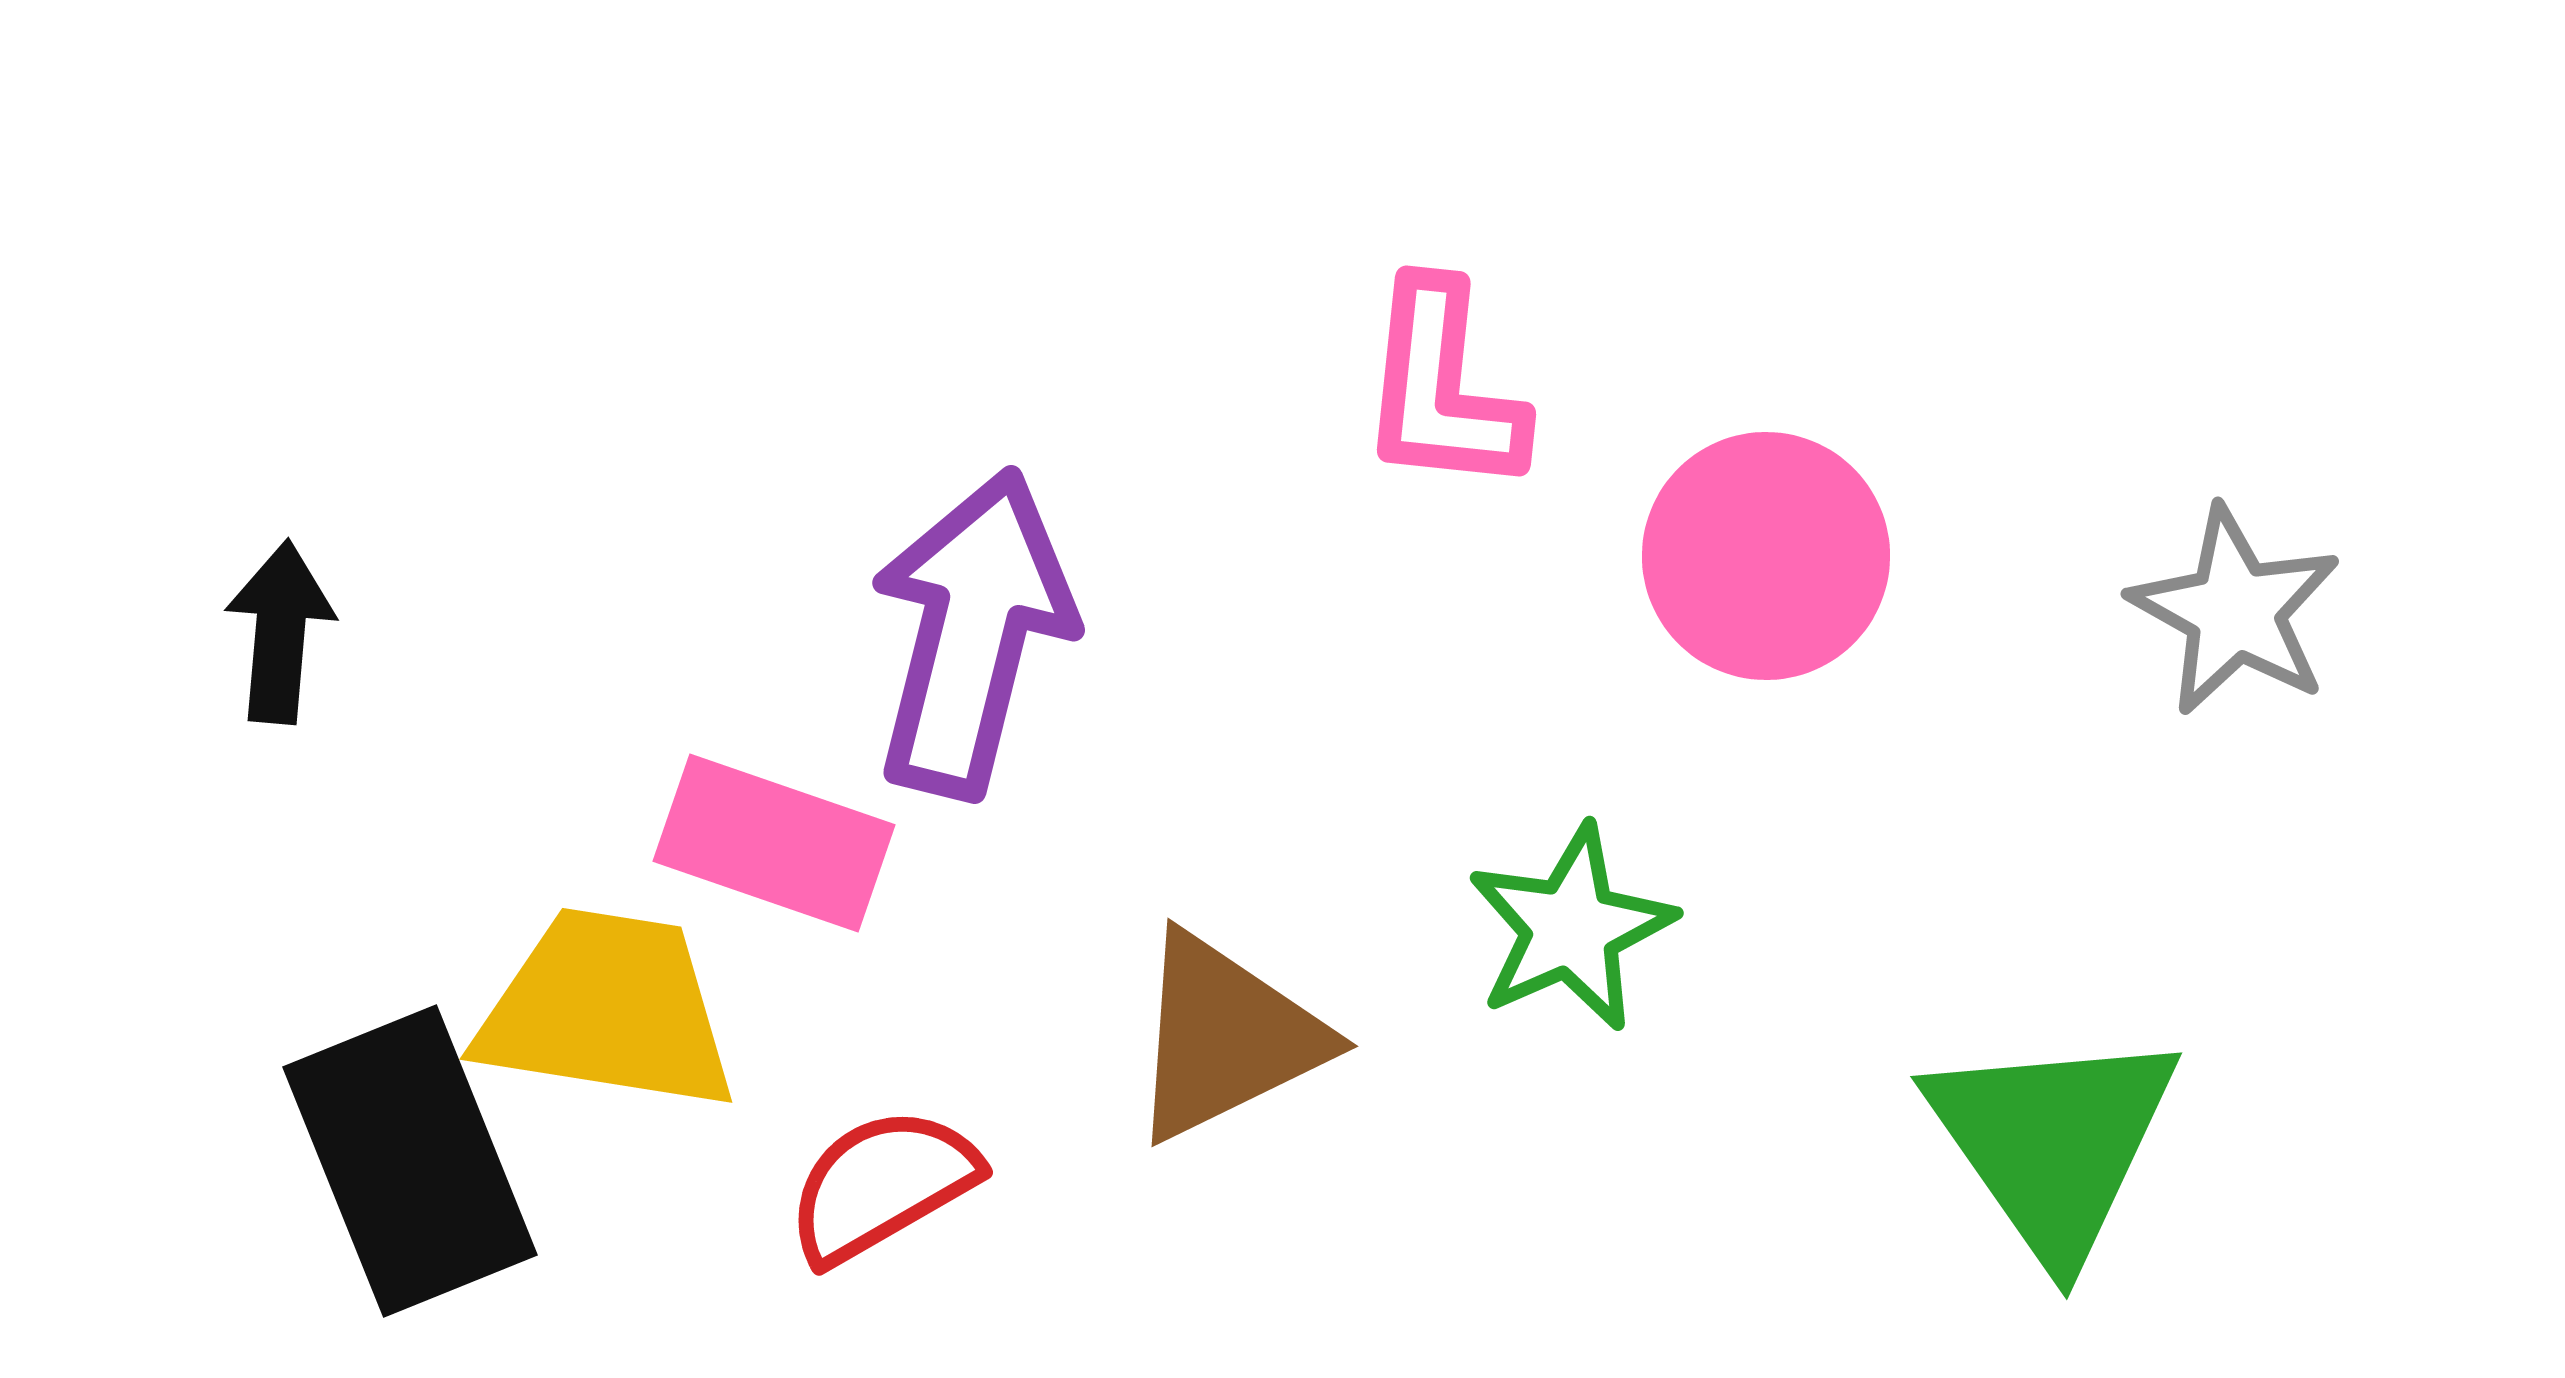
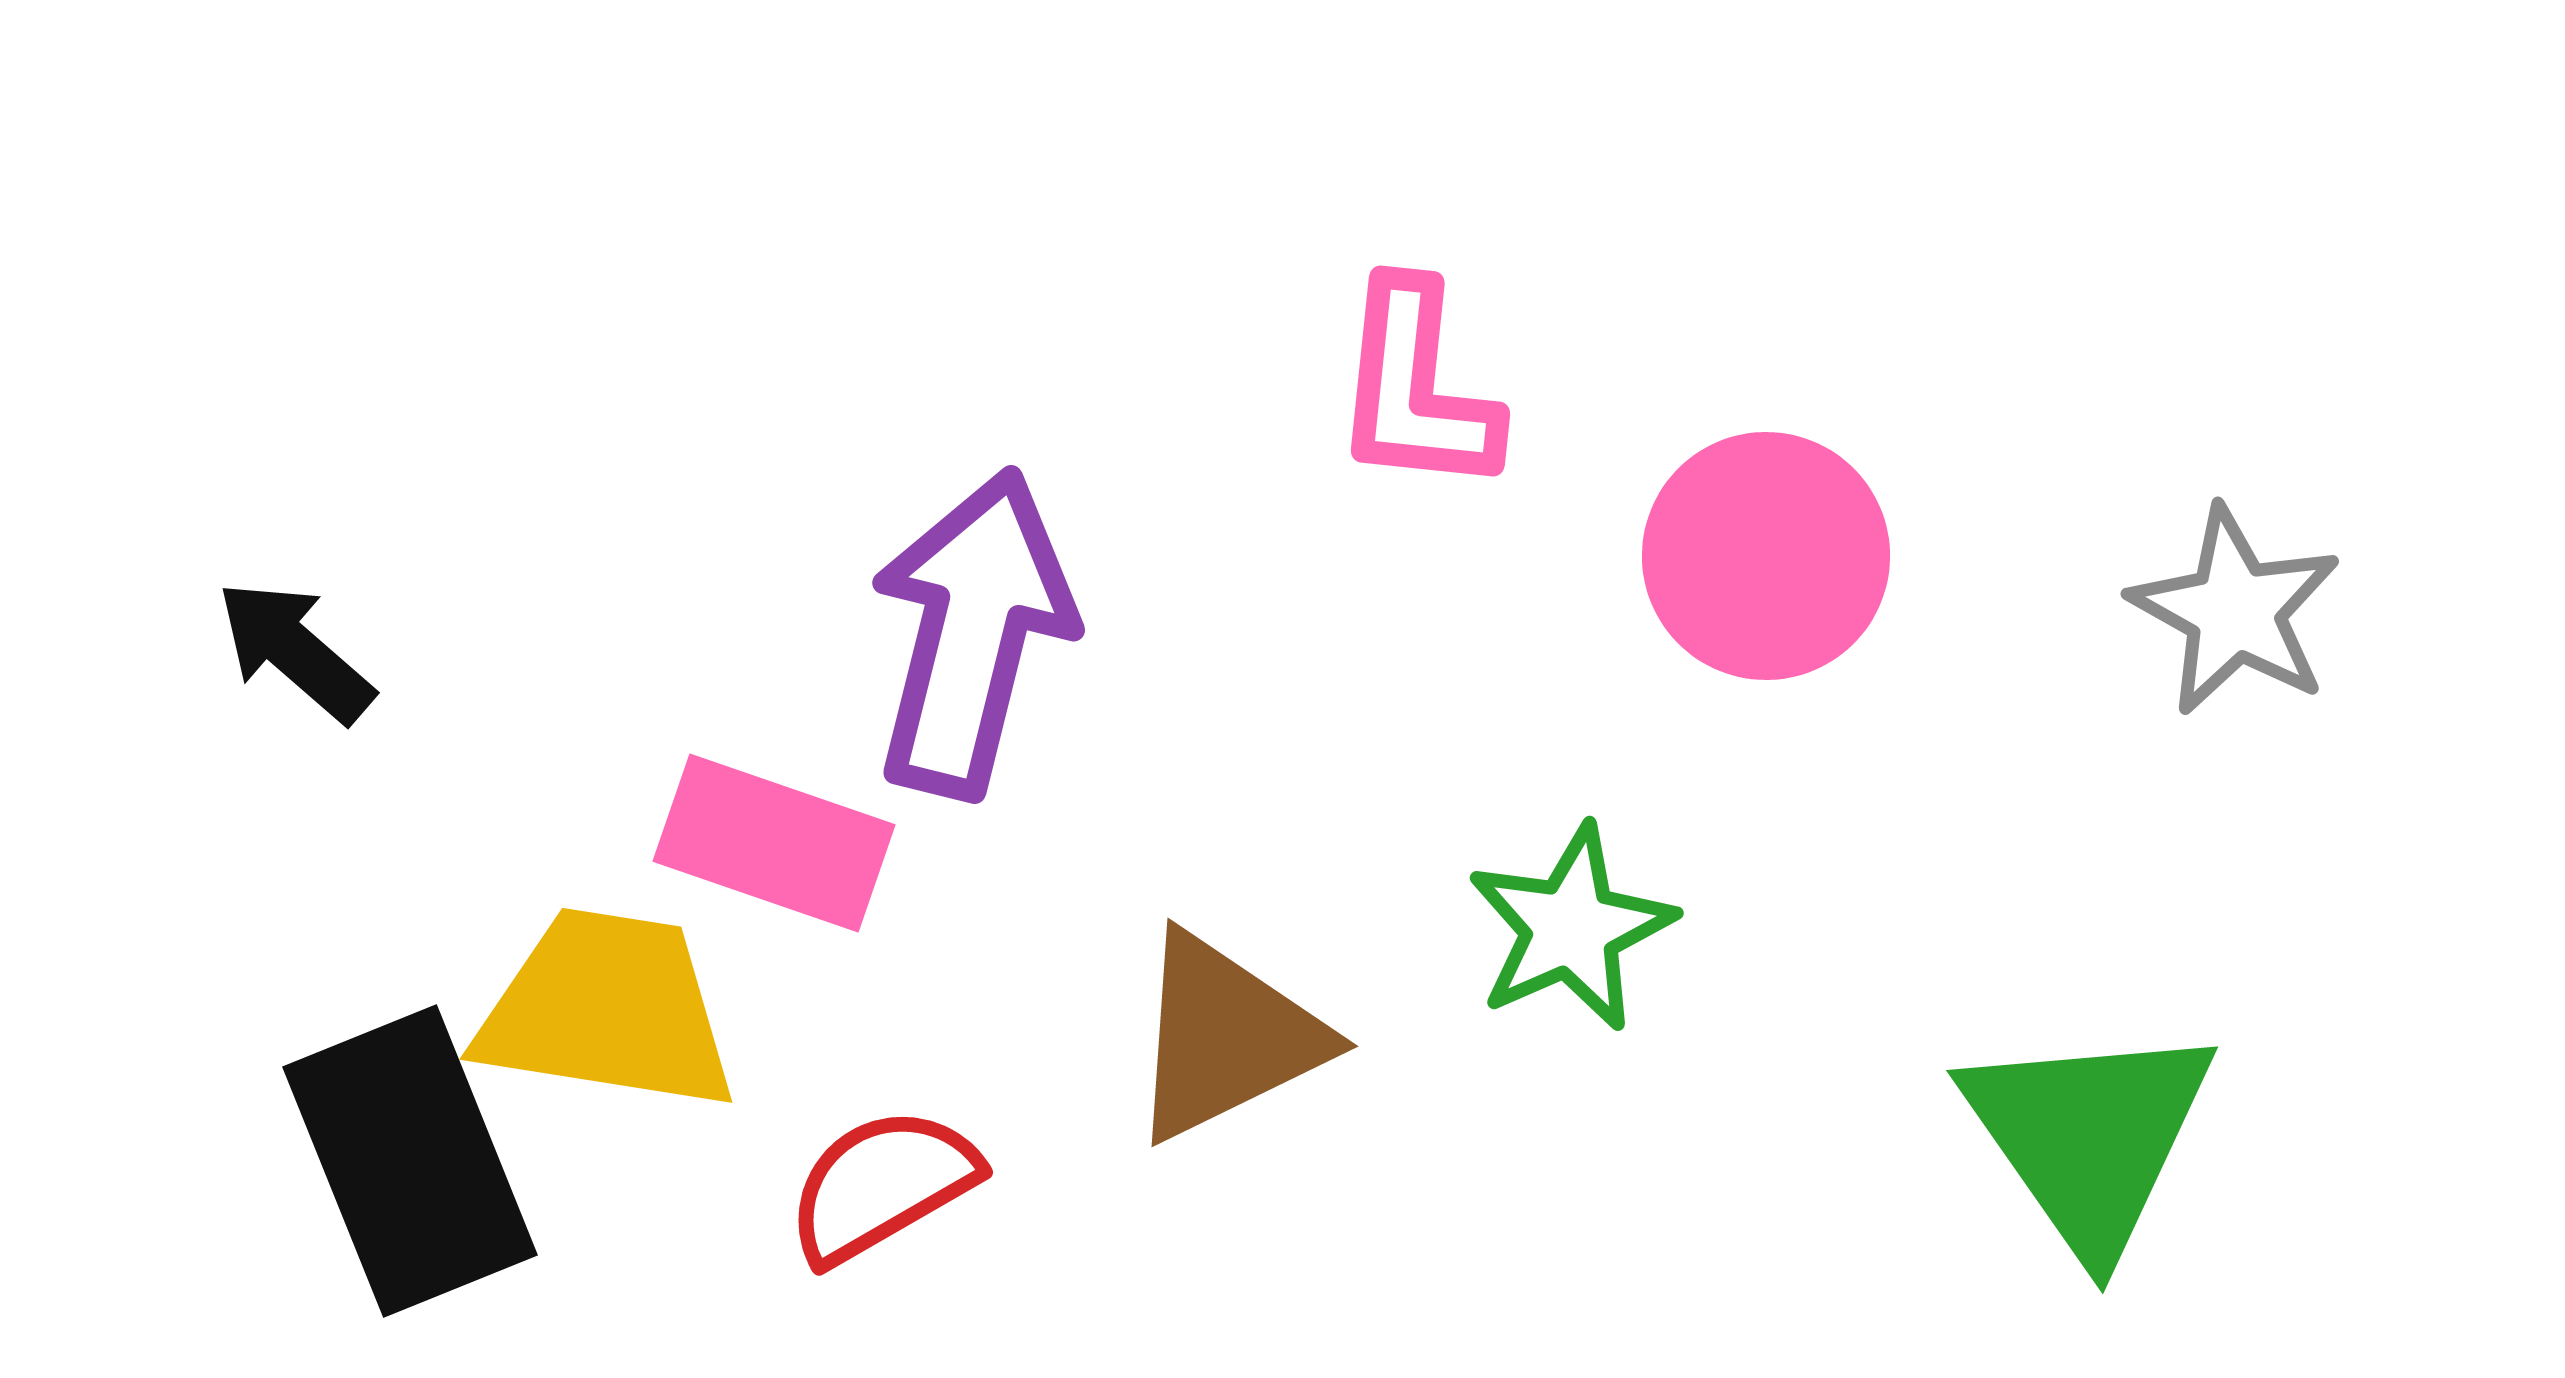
pink L-shape: moved 26 px left
black arrow: moved 15 px right, 19 px down; rotated 54 degrees counterclockwise
green triangle: moved 36 px right, 6 px up
